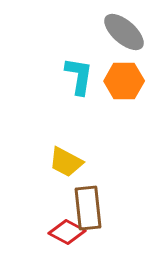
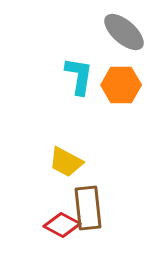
orange hexagon: moved 3 px left, 4 px down
red diamond: moved 5 px left, 7 px up
